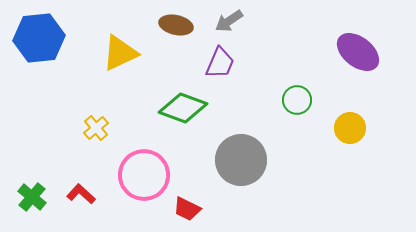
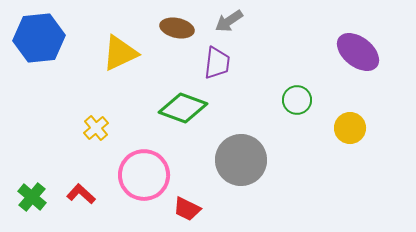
brown ellipse: moved 1 px right, 3 px down
purple trapezoid: moved 3 px left; rotated 16 degrees counterclockwise
